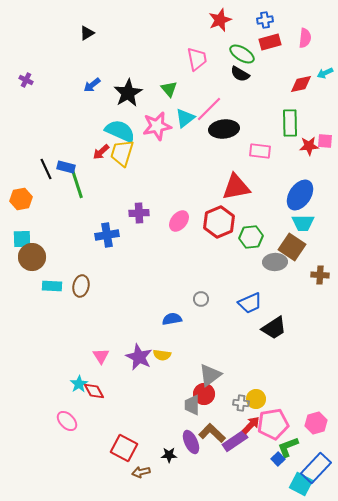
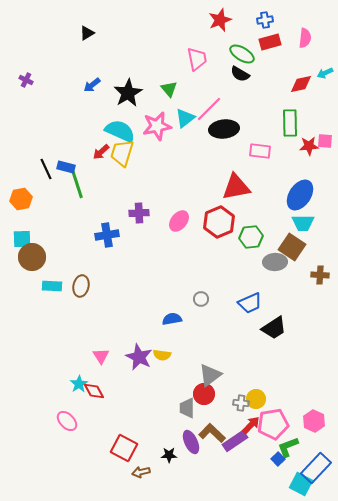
gray trapezoid at (192, 405): moved 5 px left, 3 px down
pink hexagon at (316, 423): moved 2 px left, 2 px up; rotated 20 degrees counterclockwise
